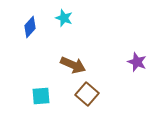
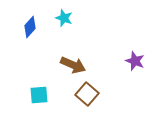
purple star: moved 2 px left, 1 px up
cyan square: moved 2 px left, 1 px up
